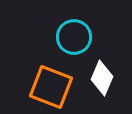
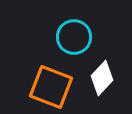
white diamond: rotated 20 degrees clockwise
